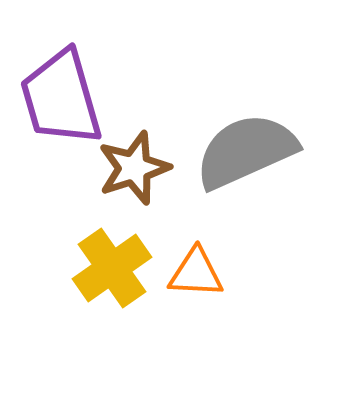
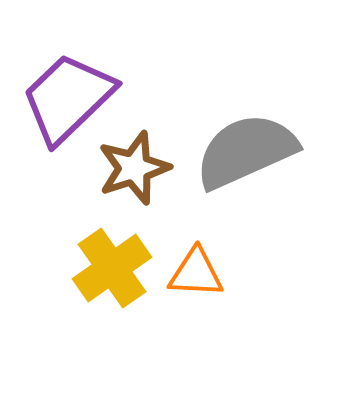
purple trapezoid: moved 7 px right; rotated 62 degrees clockwise
